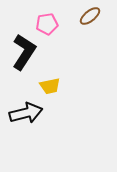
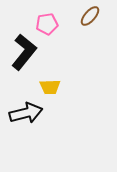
brown ellipse: rotated 10 degrees counterclockwise
black L-shape: rotated 6 degrees clockwise
yellow trapezoid: moved 1 px down; rotated 10 degrees clockwise
